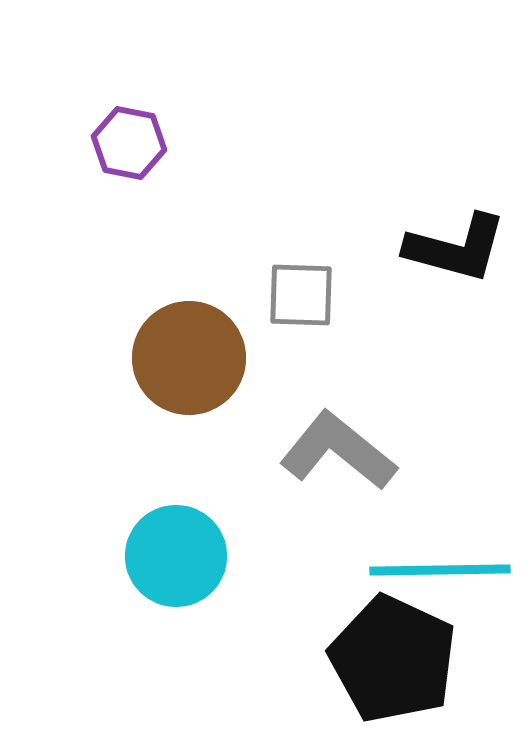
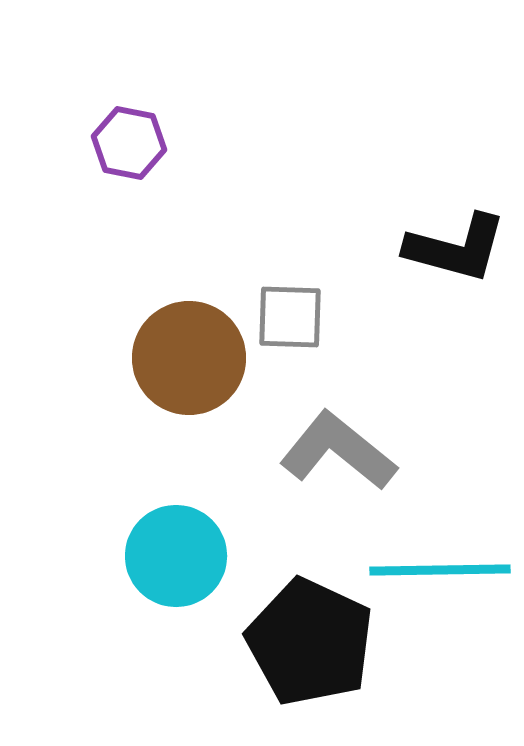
gray square: moved 11 px left, 22 px down
black pentagon: moved 83 px left, 17 px up
